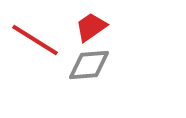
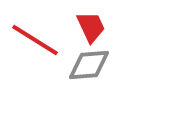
red trapezoid: rotated 100 degrees clockwise
